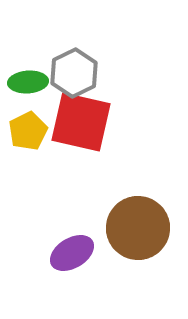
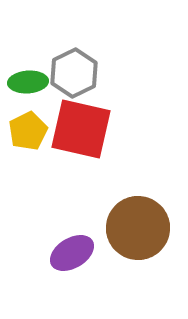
red square: moved 7 px down
